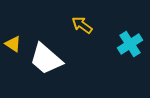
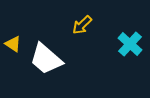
yellow arrow: rotated 80 degrees counterclockwise
cyan cross: rotated 15 degrees counterclockwise
